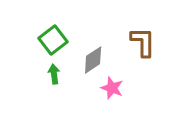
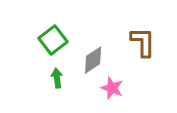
green arrow: moved 3 px right, 4 px down
